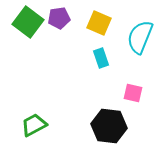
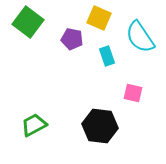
purple pentagon: moved 13 px right, 21 px down; rotated 20 degrees clockwise
yellow square: moved 5 px up
cyan semicircle: rotated 56 degrees counterclockwise
cyan rectangle: moved 6 px right, 2 px up
black hexagon: moved 9 px left
